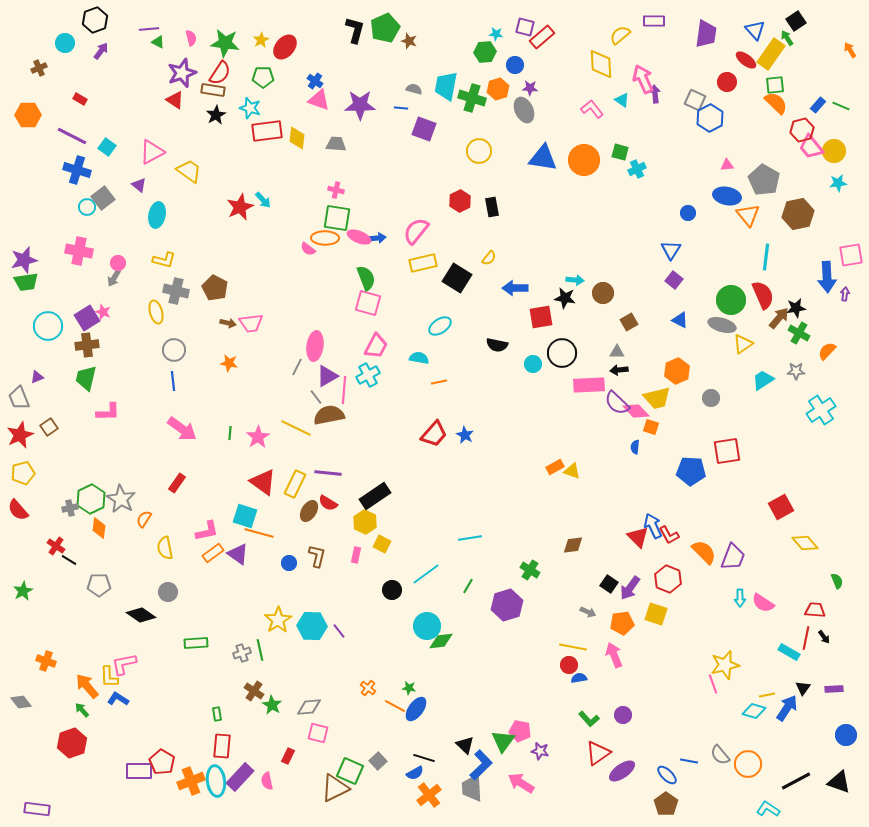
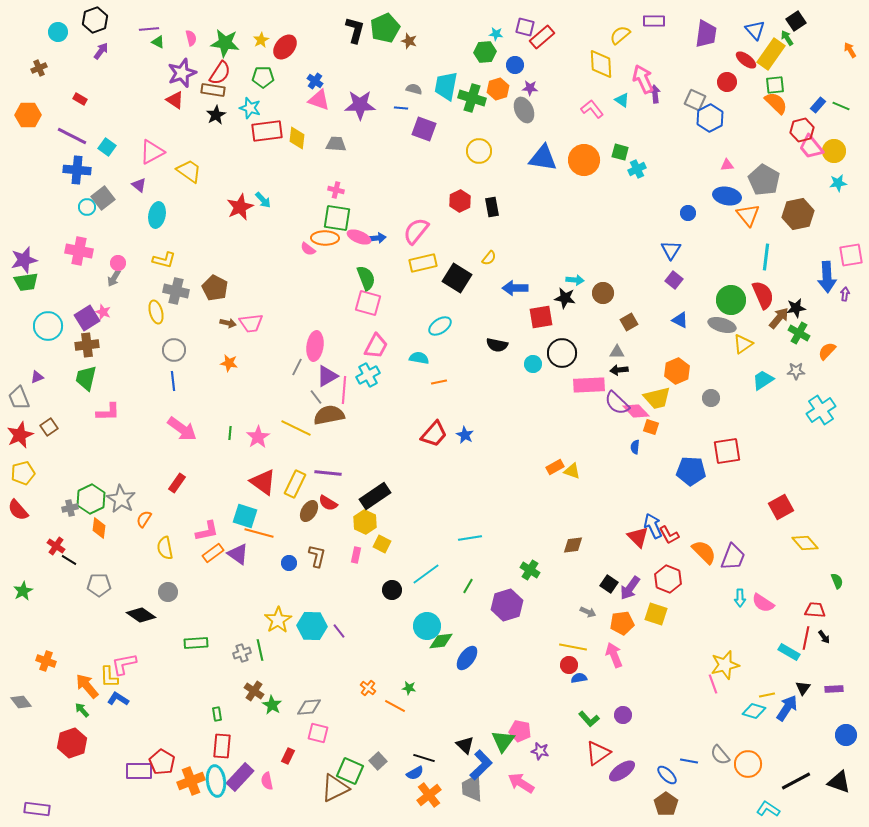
cyan circle at (65, 43): moved 7 px left, 11 px up
blue cross at (77, 170): rotated 12 degrees counterclockwise
blue ellipse at (416, 709): moved 51 px right, 51 px up
